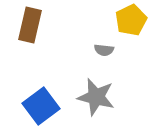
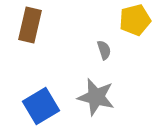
yellow pentagon: moved 4 px right; rotated 12 degrees clockwise
gray semicircle: rotated 114 degrees counterclockwise
blue square: rotated 6 degrees clockwise
